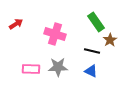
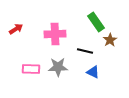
red arrow: moved 5 px down
pink cross: rotated 20 degrees counterclockwise
black line: moved 7 px left
blue triangle: moved 2 px right, 1 px down
